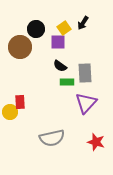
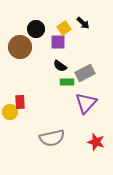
black arrow: rotated 80 degrees counterclockwise
gray rectangle: rotated 66 degrees clockwise
